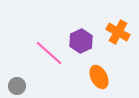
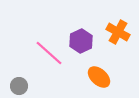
orange ellipse: rotated 20 degrees counterclockwise
gray circle: moved 2 px right
